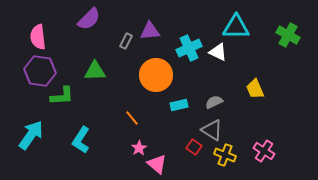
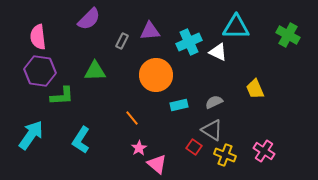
gray rectangle: moved 4 px left
cyan cross: moved 6 px up
